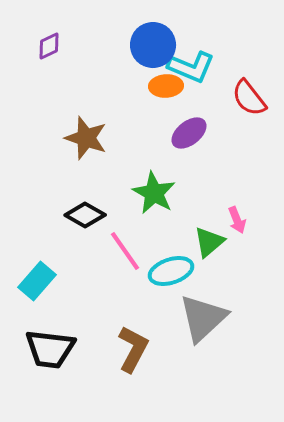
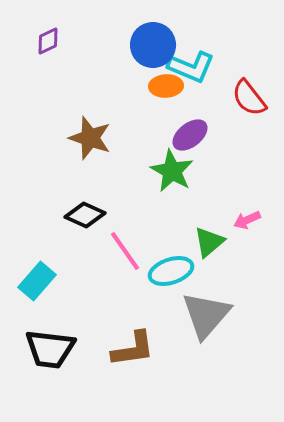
purple diamond: moved 1 px left, 5 px up
purple ellipse: moved 1 px right, 2 px down
brown star: moved 4 px right
green star: moved 18 px right, 22 px up
black diamond: rotated 6 degrees counterclockwise
pink arrow: moved 10 px right; rotated 88 degrees clockwise
gray triangle: moved 3 px right, 3 px up; rotated 6 degrees counterclockwise
brown L-shape: rotated 54 degrees clockwise
